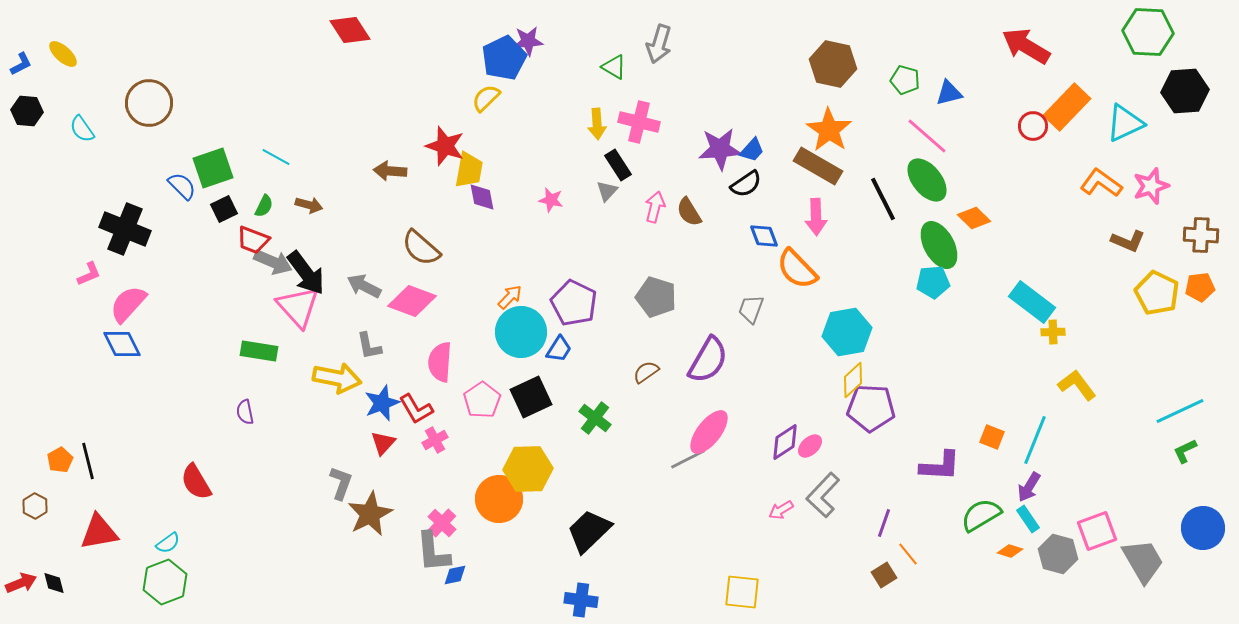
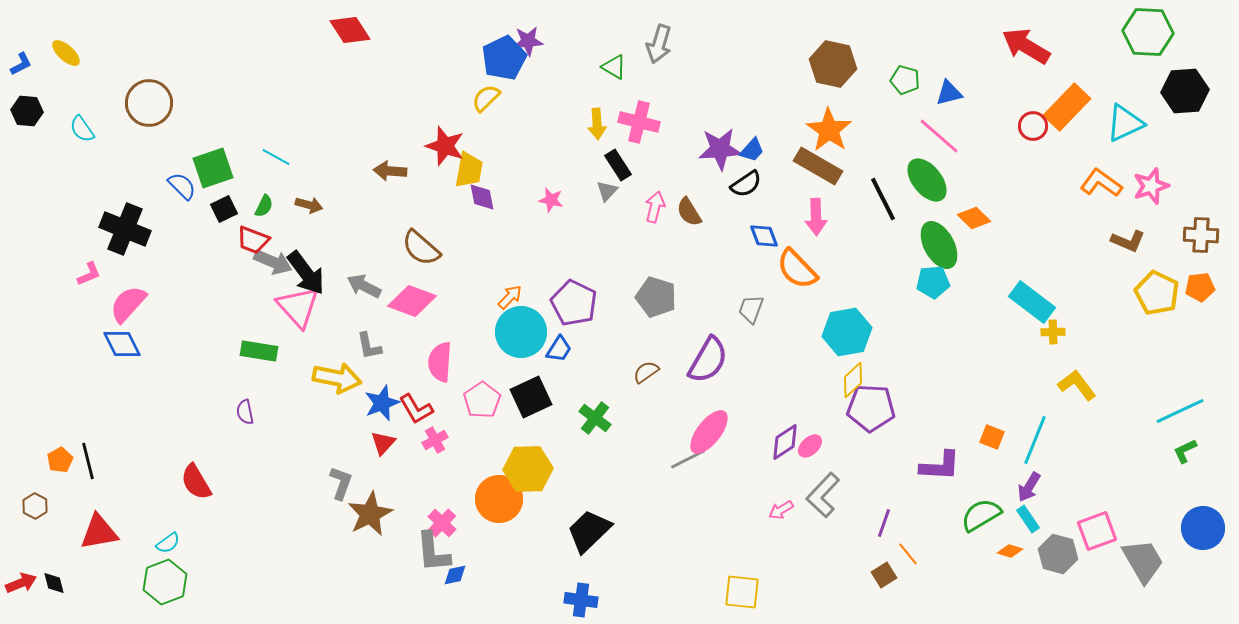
yellow ellipse at (63, 54): moved 3 px right, 1 px up
pink line at (927, 136): moved 12 px right
